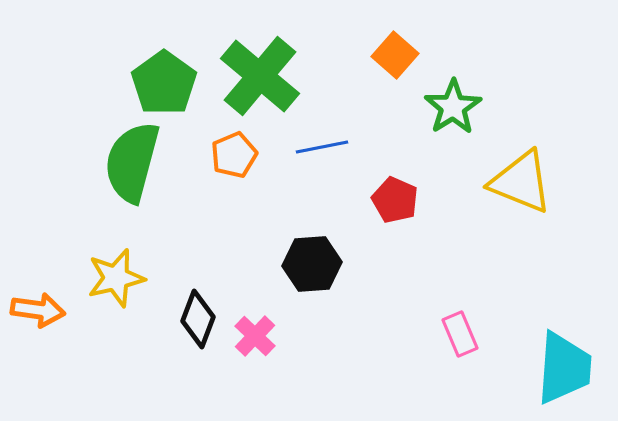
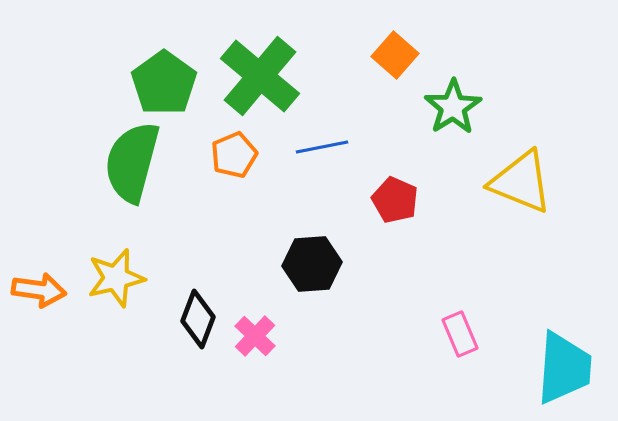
orange arrow: moved 1 px right, 20 px up
